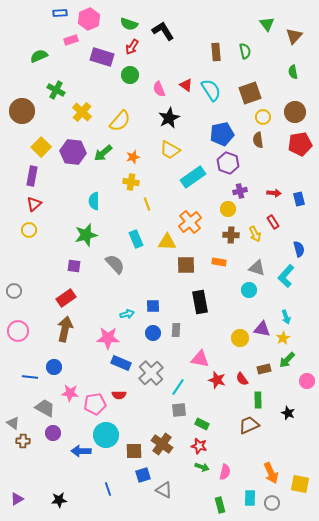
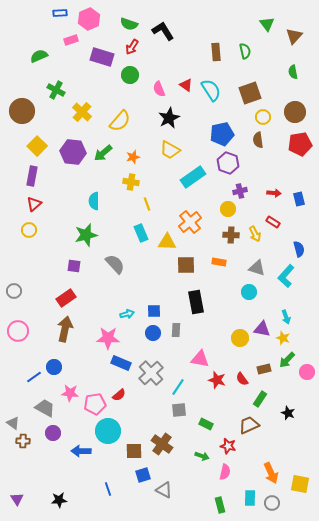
yellow square at (41, 147): moved 4 px left, 1 px up
red rectangle at (273, 222): rotated 24 degrees counterclockwise
cyan rectangle at (136, 239): moved 5 px right, 6 px up
cyan circle at (249, 290): moved 2 px down
black rectangle at (200, 302): moved 4 px left
blue square at (153, 306): moved 1 px right, 5 px down
yellow star at (283, 338): rotated 24 degrees counterclockwise
blue line at (30, 377): moved 4 px right; rotated 42 degrees counterclockwise
pink circle at (307, 381): moved 9 px up
red semicircle at (119, 395): rotated 40 degrees counterclockwise
green rectangle at (258, 400): moved 2 px right, 1 px up; rotated 35 degrees clockwise
green rectangle at (202, 424): moved 4 px right
cyan circle at (106, 435): moved 2 px right, 4 px up
red star at (199, 446): moved 29 px right
green arrow at (202, 467): moved 11 px up
purple triangle at (17, 499): rotated 32 degrees counterclockwise
